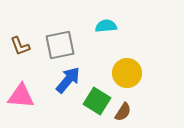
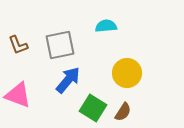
brown L-shape: moved 2 px left, 1 px up
pink triangle: moved 3 px left, 1 px up; rotated 16 degrees clockwise
green square: moved 4 px left, 7 px down
